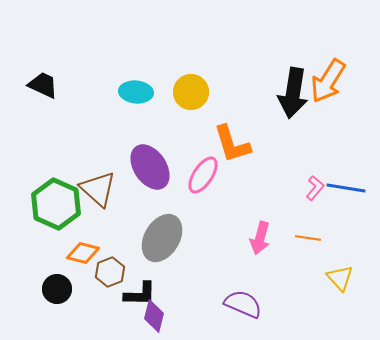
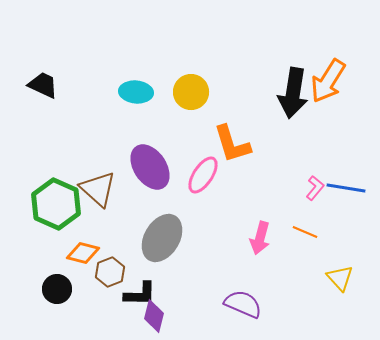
orange line: moved 3 px left, 6 px up; rotated 15 degrees clockwise
